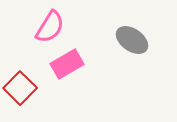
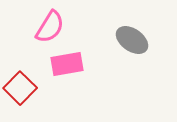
pink rectangle: rotated 20 degrees clockwise
